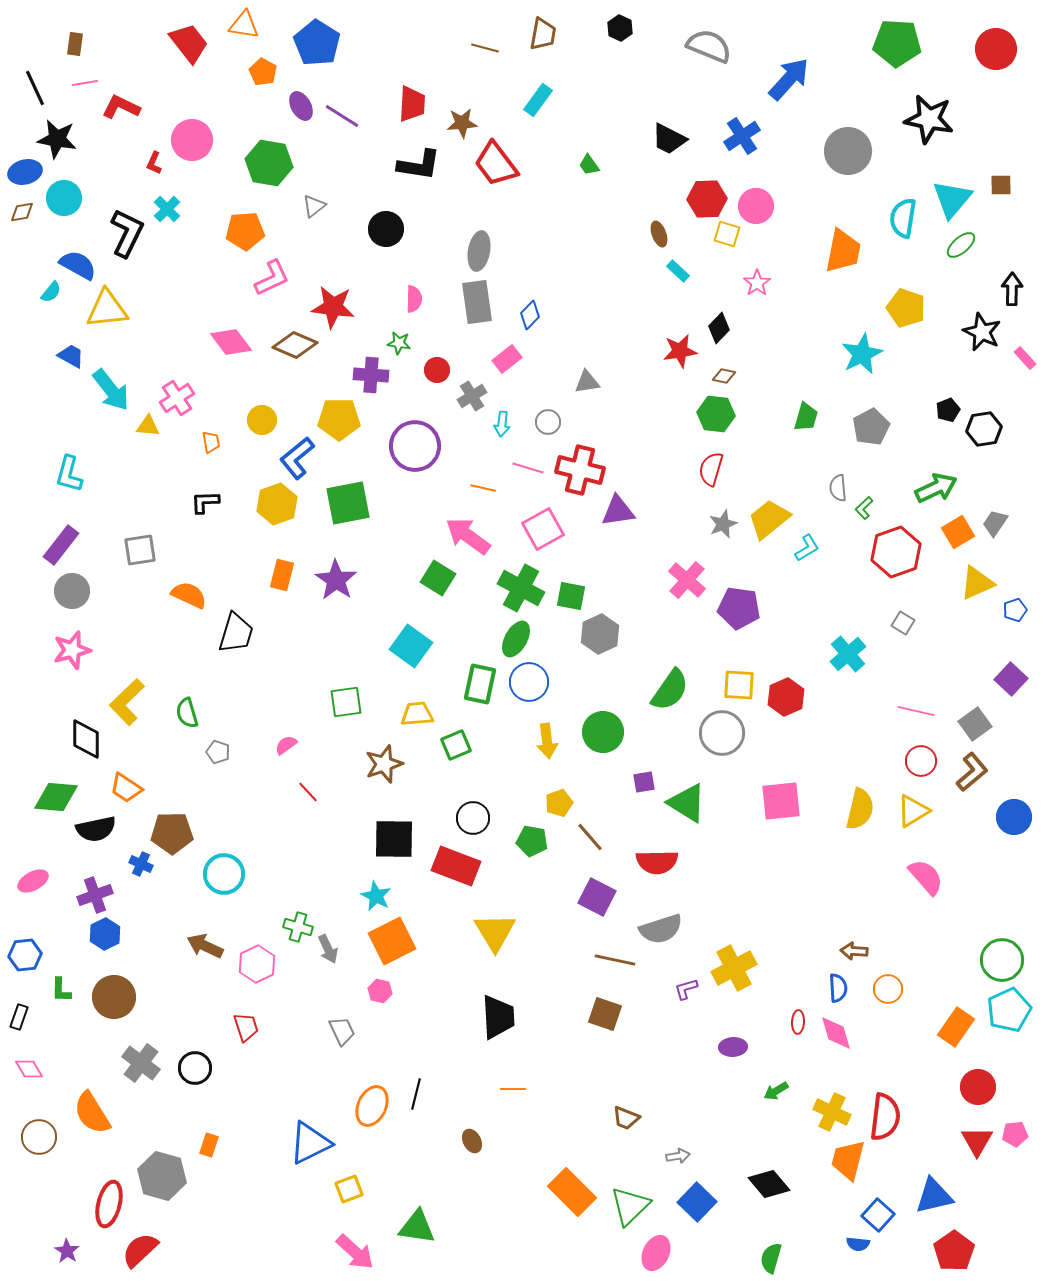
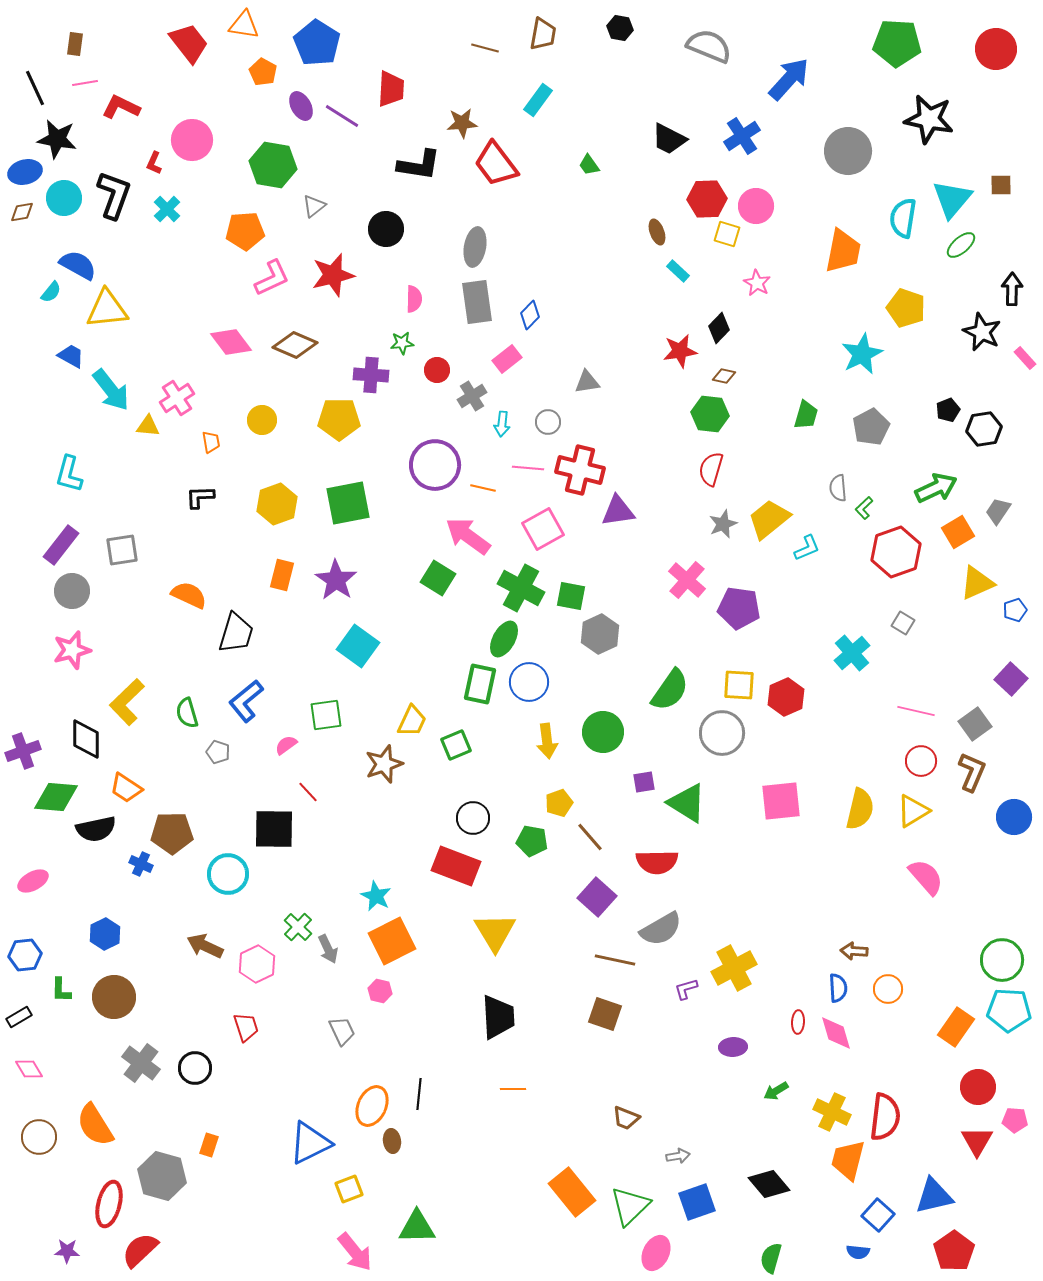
black hexagon at (620, 28): rotated 15 degrees counterclockwise
red trapezoid at (412, 104): moved 21 px left, 15 px up
green hexagon at (269, 163): moved 4 px right, 2 px down
black L-shape at (127, 233): moved 13 px left, 38 px up; rotated 6 degrees counterclockwise
brown ellipse at (659, 234): moved 2 px left, 2 px up
gray ellipse at (479, 251): moved 4 px left, 4 px up
pink star at (757, 283): rotated 8 degrees counterclockwise
red star at (333, 307): moved 32 px up; rotated 21 degrees counterclockwise
green star at (399, 343): moved 3 px right; rotated 15 degrees counterclockwise
green hexagon at (716, 414): moved 6 px left
green trapezoid at (806, 417): moved 2 px up
purple circle at (415, 446): moved 20 px right, 19 px down
blue L-shape at (297, 458): moved 51 px left, 243 px down
pink line at (528, 468): rotated 12 degrees counterclockwise
black L-shape at (205, 502): moved 5 px left, 5 px up
gray trapezoid at (995, 523): moved 3 px right, 12 px up
cyan L-shape at (807, 548): rotated 8 degrees clockwise
gray square at (140, 550): moved 18 px left
green ellipse at (516, 639): moved 12 px left
cyan square at (411, 646): moved 53 px left
cyan cross at (848, 654): moved 4 px right, 1 px up
green square at (346, 702): moved 20 px left, 13 px down
yellow trapezoid at (417, 714): moved 5 px left, 7 px down; rotated 120 degrees clockwise
brown L-shape at (972, 772): rotated 27 degrees counterclockwise
black square at (394, 839): moved 120 px left, 10 px up
cyan circle at (224, 874): moved 4 px right
purple cross at (95, 895): moved 72 px left, 144 px up
purple square at (597, 897): rotated 15 degrees clockwise
green cross at (298, 927): rotated 28 degrees clockwise
gray semicircle at (661, 929): rotated 12 degrees counterclockwise
cyan pentagon at (1009, 1010): rotated 27 degrees clockwise
black rectangle at (19, 1017): rotated 40 degrees clockwise
black line at (416, 1094): moved 3 px right; rotated 8 degrees counterclockwise
orange semicircle at (92, 1113): moved 3 px right, 12 px down
pink pentagon at (1015, 1134): moved 14 px up; rotated 10 degrees clockwise
brown ellipse at (472, 1141): moved 80 px left; rotated 20 degrees clockwise
orange rectangle at (572, 1192): rotated 6 degrees clockwise
blue square at (697, 1202): rotated 27 degrees clockwise
green triangle at (417, 1227): rotated 9 degrees counterclockwise
blue semicircle at (858, 1244): moved 8 px down
purple star at (67, 1251): rotated 30 degrees counterclockwise
pink arrow at (355, 1252): rotated 9 degrees clockwise
